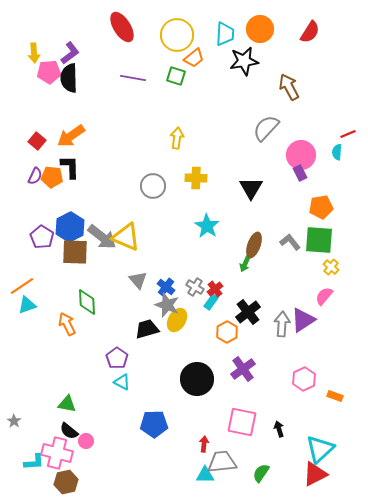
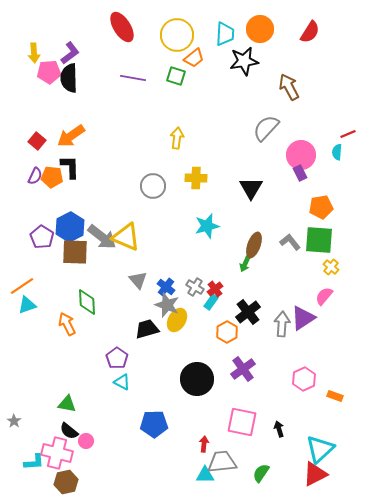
cyan star at (207, 226): rotated 25 degrees clockwise
purple triangle at (303, 320): moved 2 px up
